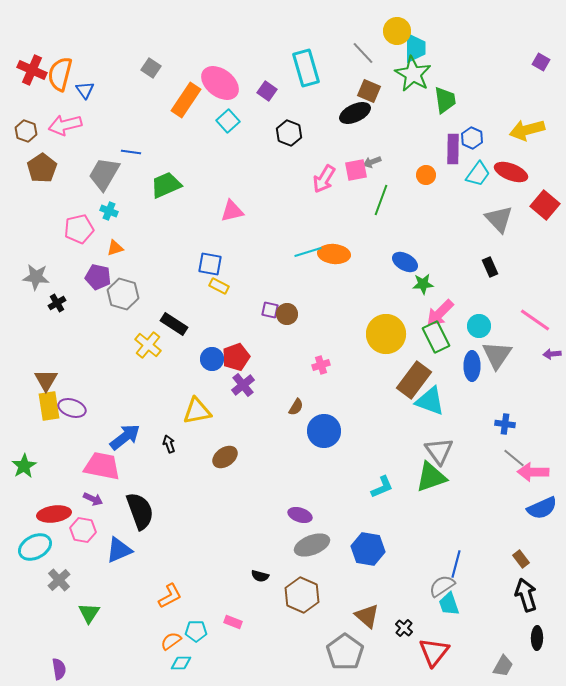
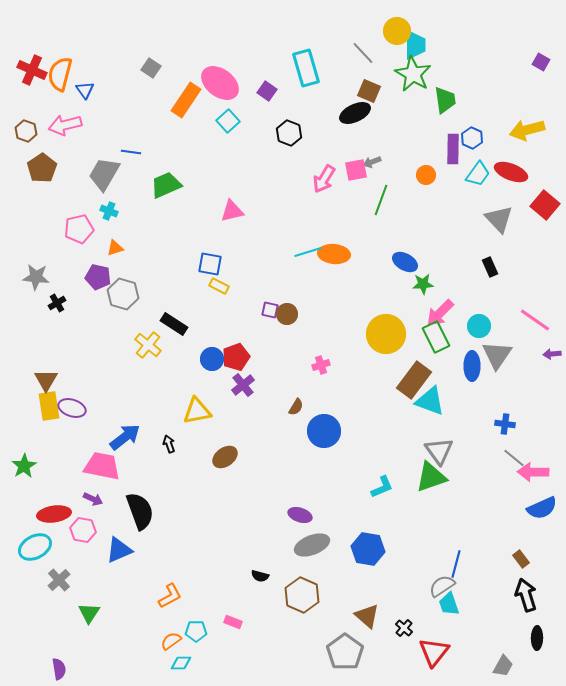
cyan trapezoid at (415, 48): moved 3 px up
